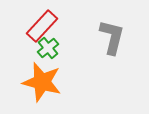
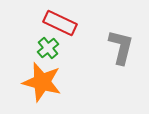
red rectangle: moved 18 px right, 3 px up; rotated 72 degrees clockwise
gray L-shape: moved 9 px right, 10 px down
